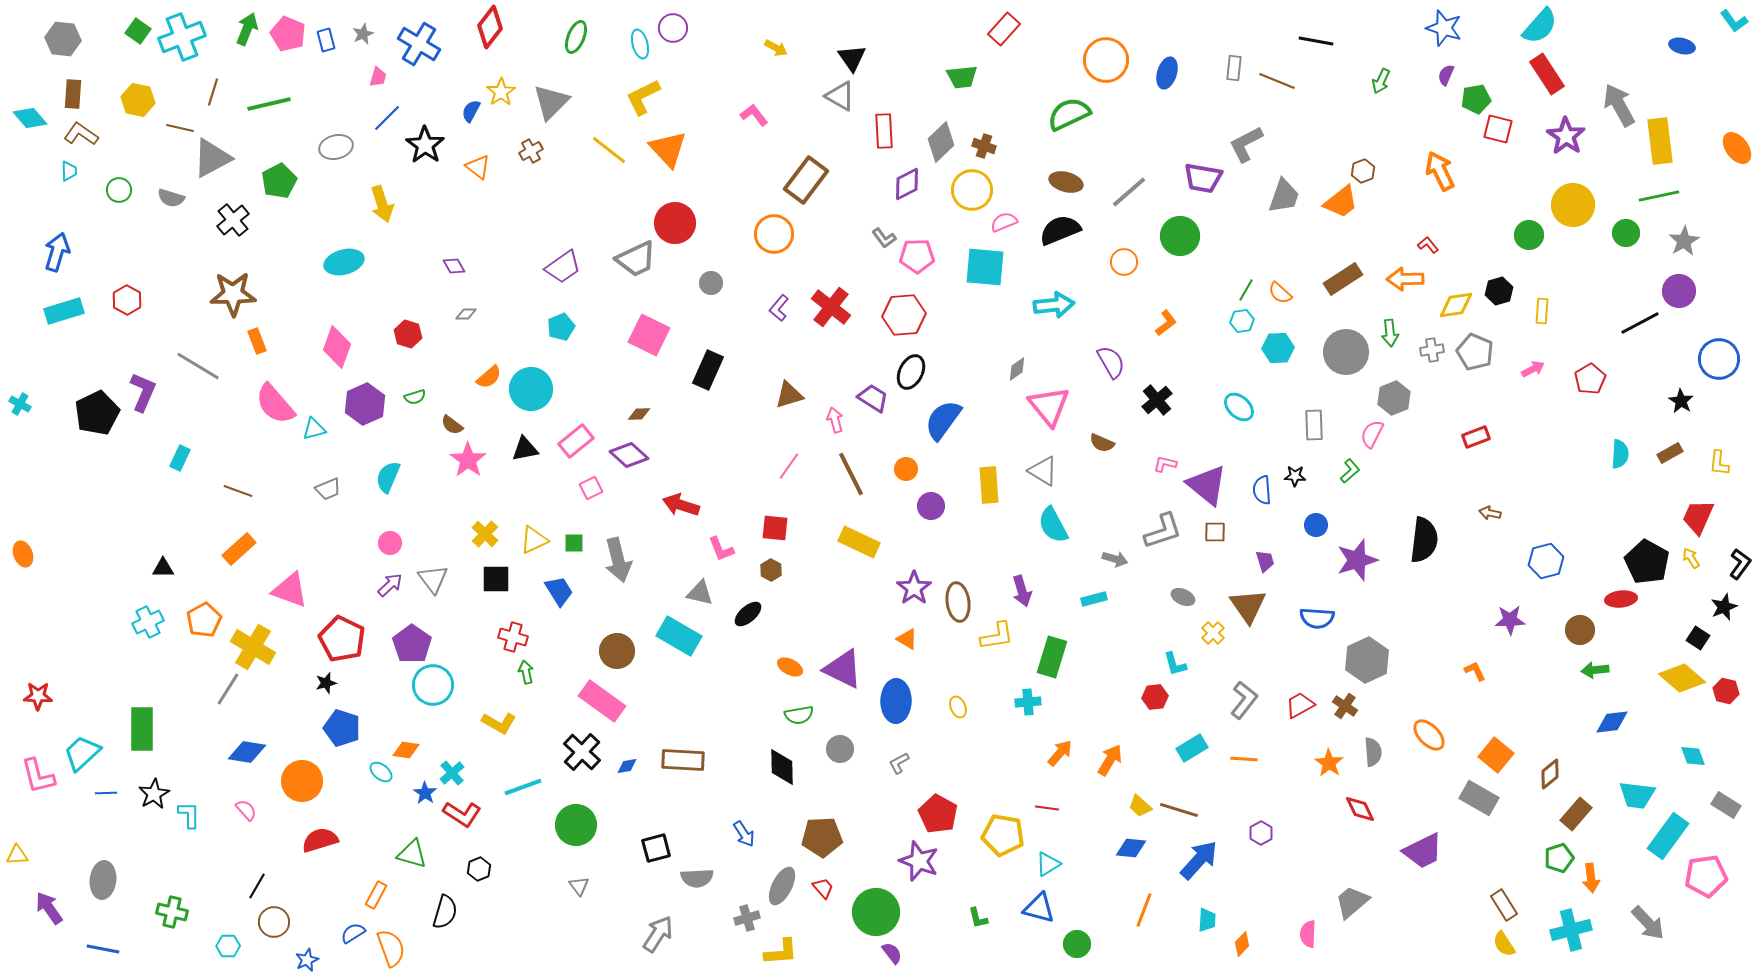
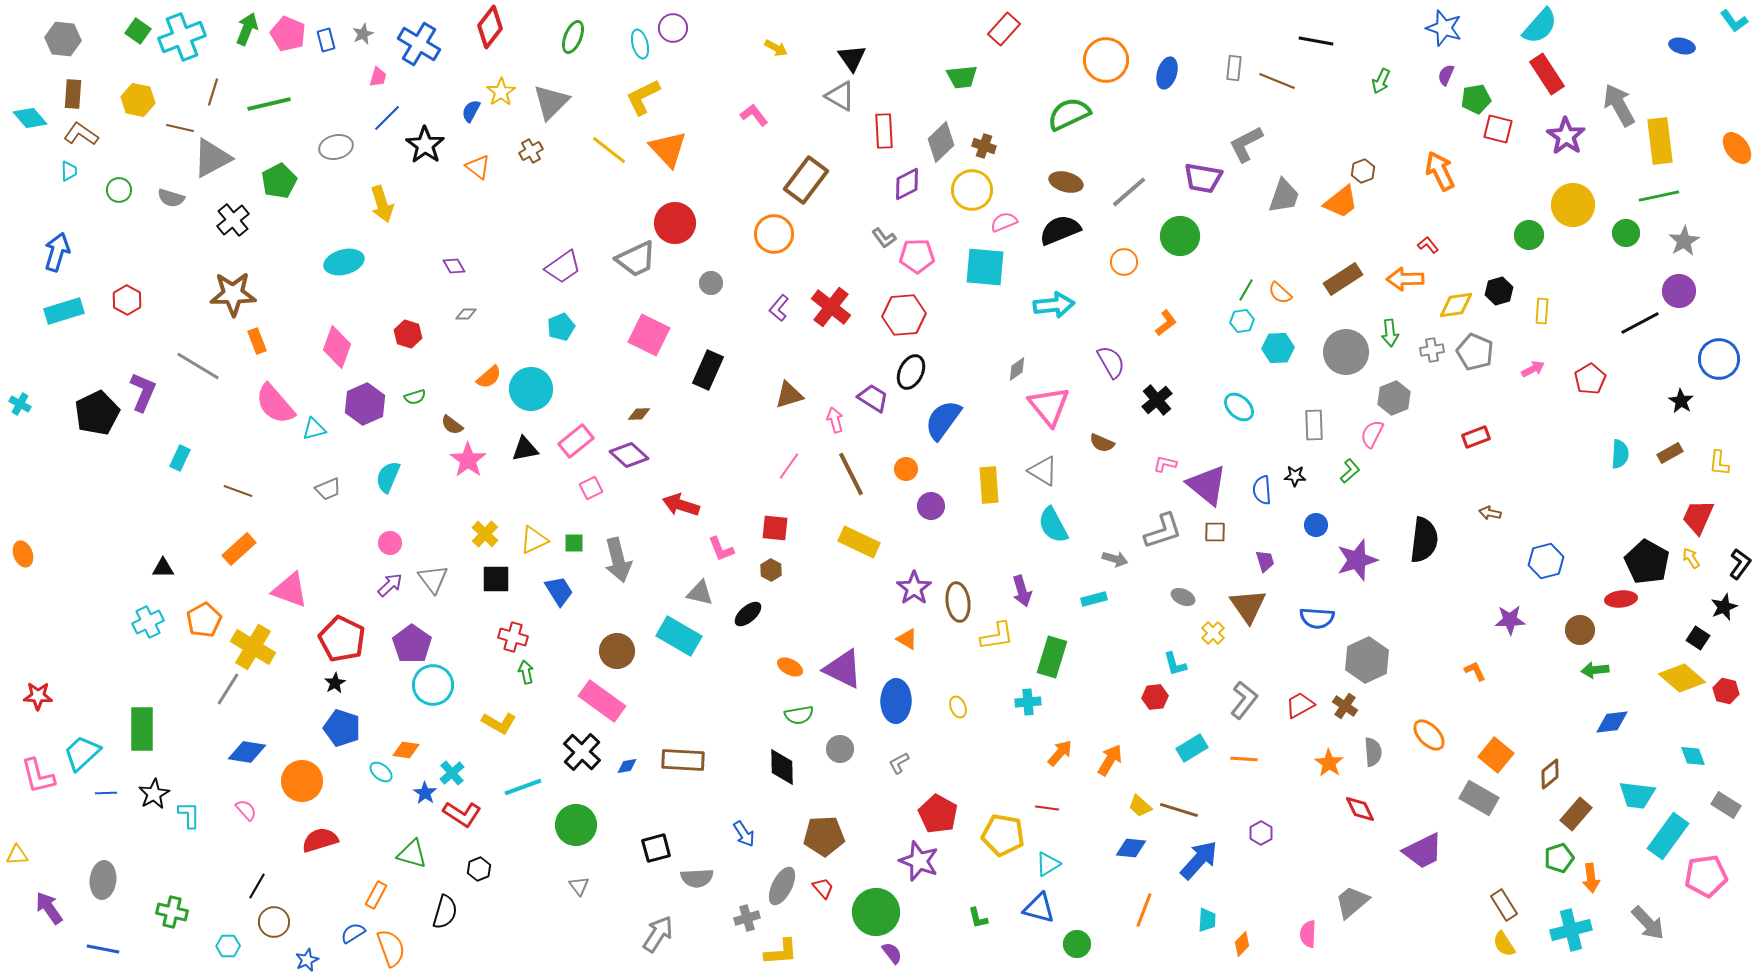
green ellipse at (576, 37): moved 3 px left
black star at (326, 683): moved 9 px right; rotated 15 degrees counterclockwise
brown pentagon at (822, 837): moved 2 px right, 1 px up
